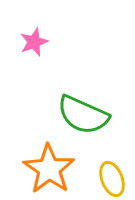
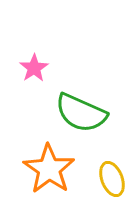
pink star: moved 26 px down; rotated 12 degrees counterclockwise
green semicircle: moved 2 px left, 2 px up
